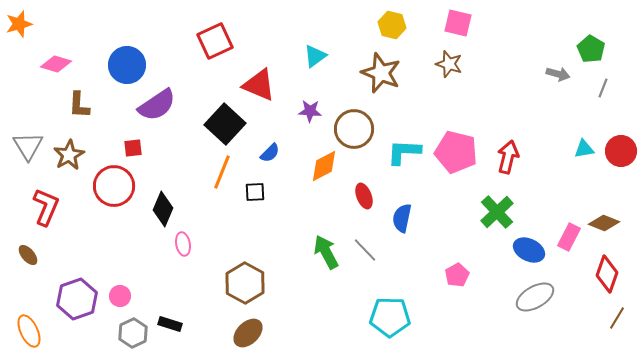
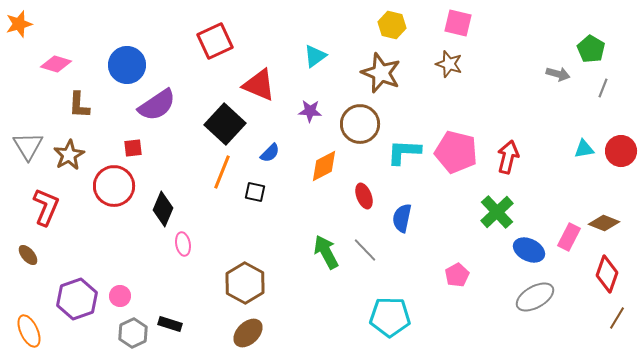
brown circle at (354, 129): moved 6 px right, 5 px up
black square at (255, 192): rotated 15 degrees clockwise
